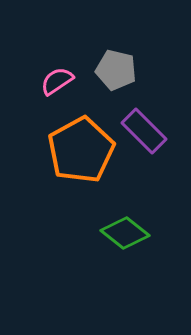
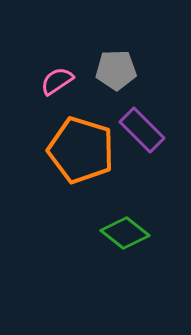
gray pentagon: rotated 15 degrees counterclockwise
purple rectangle: moved 2 px left, 1 px up
orange pentagon: rotated 26 degrees counterclockwise
